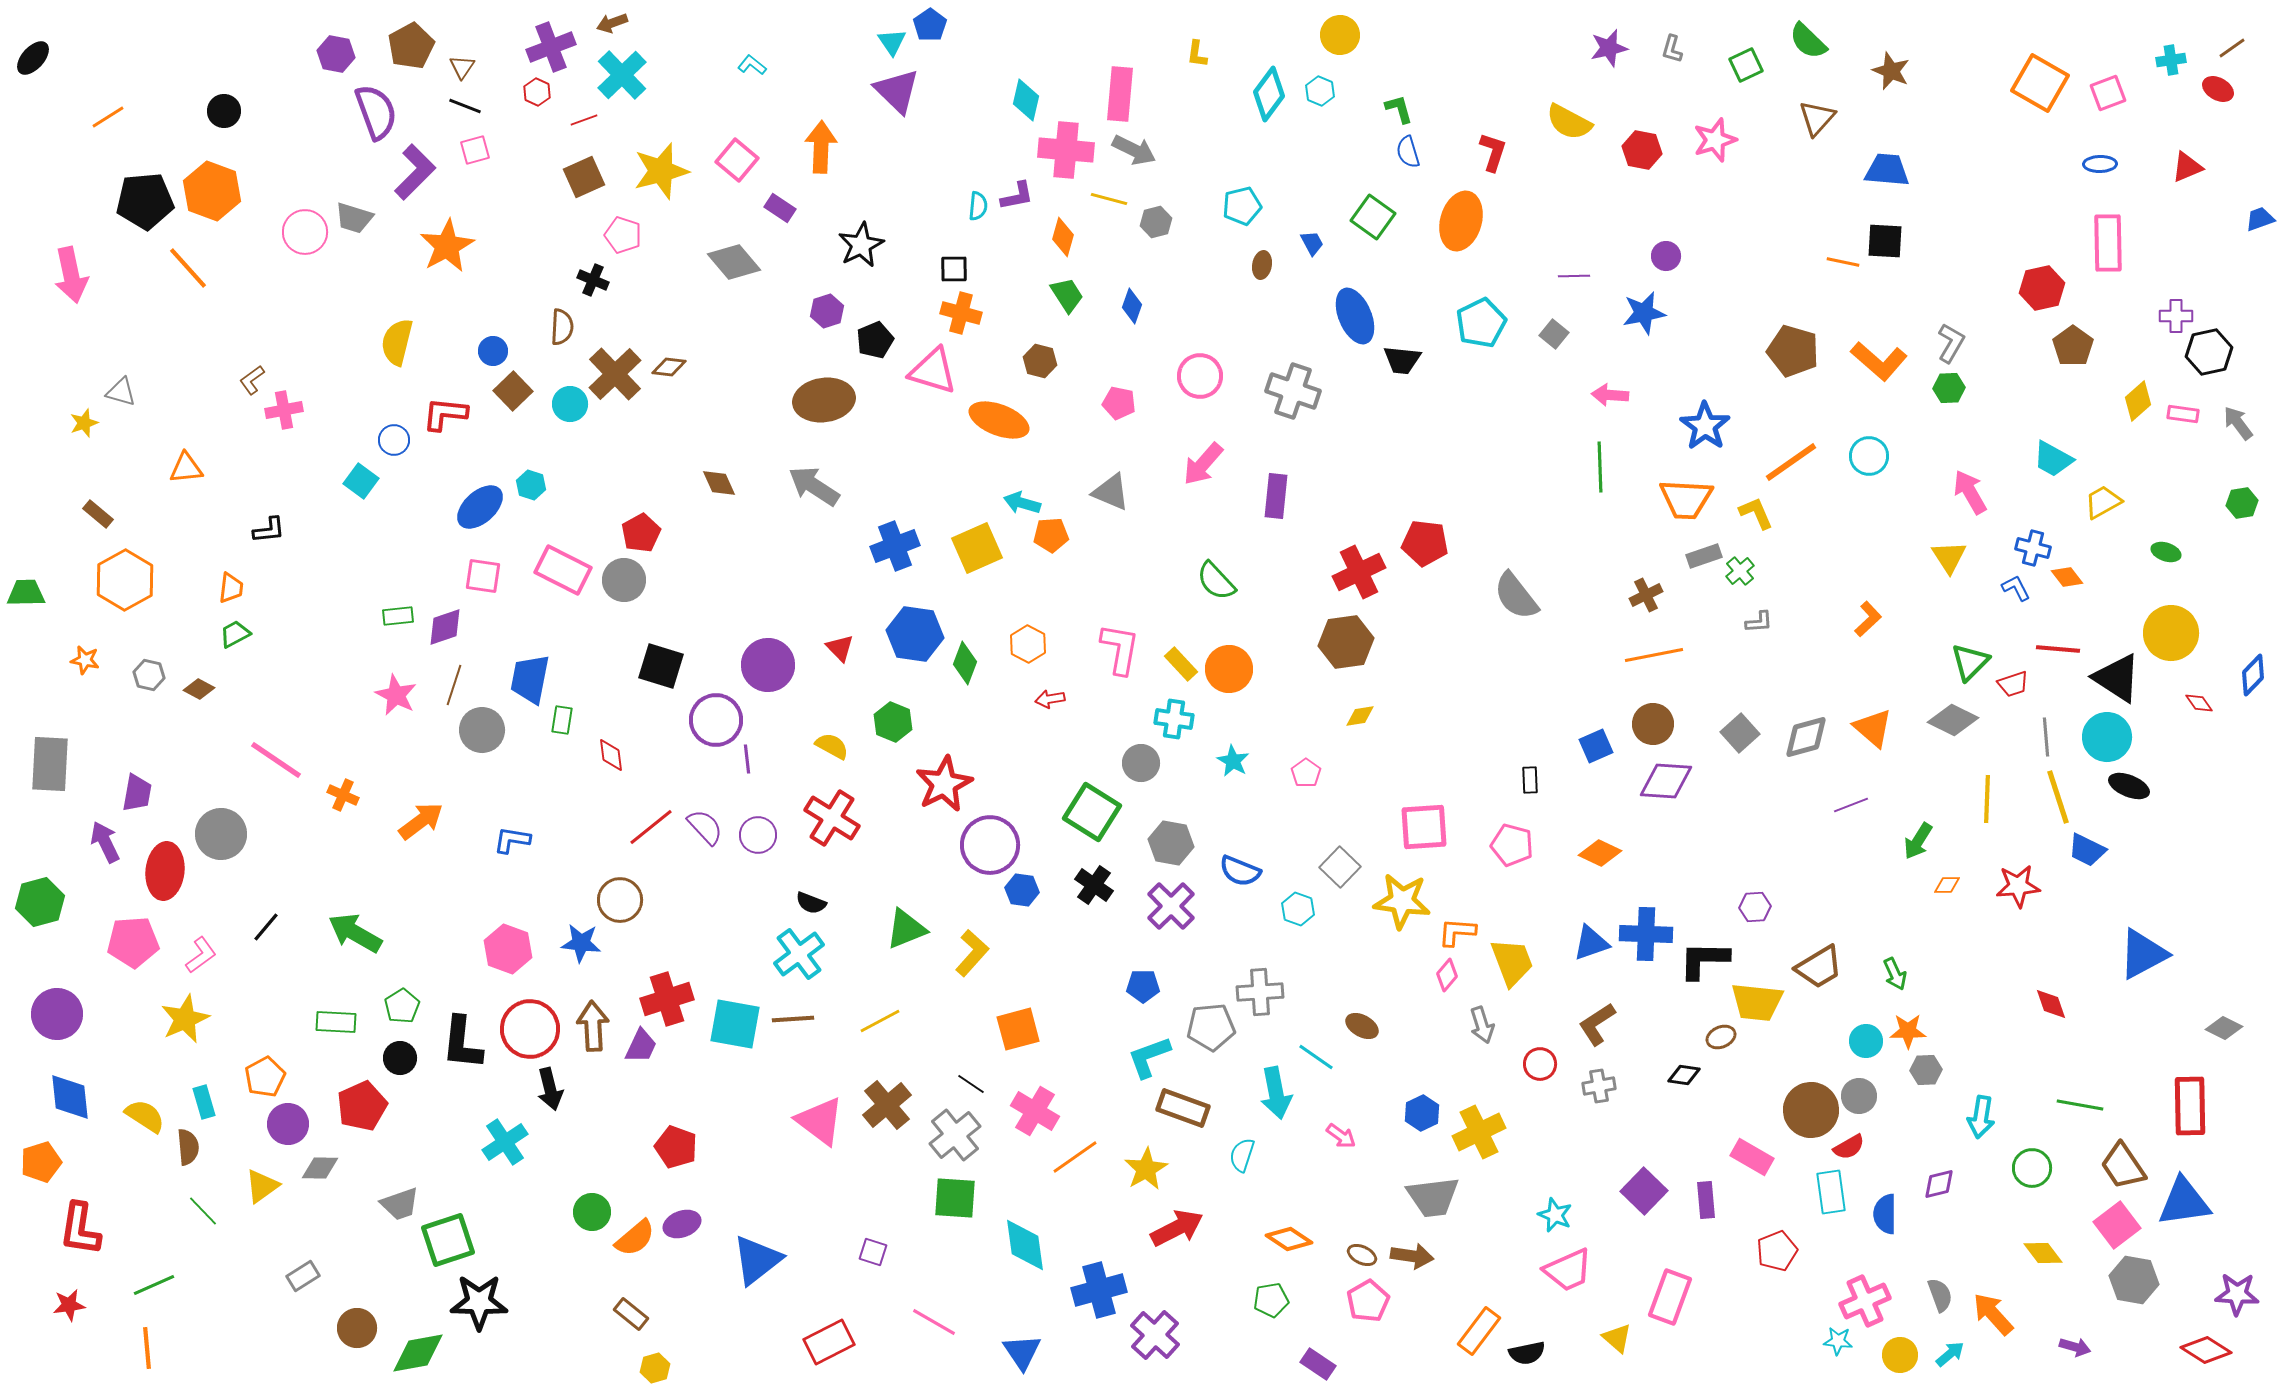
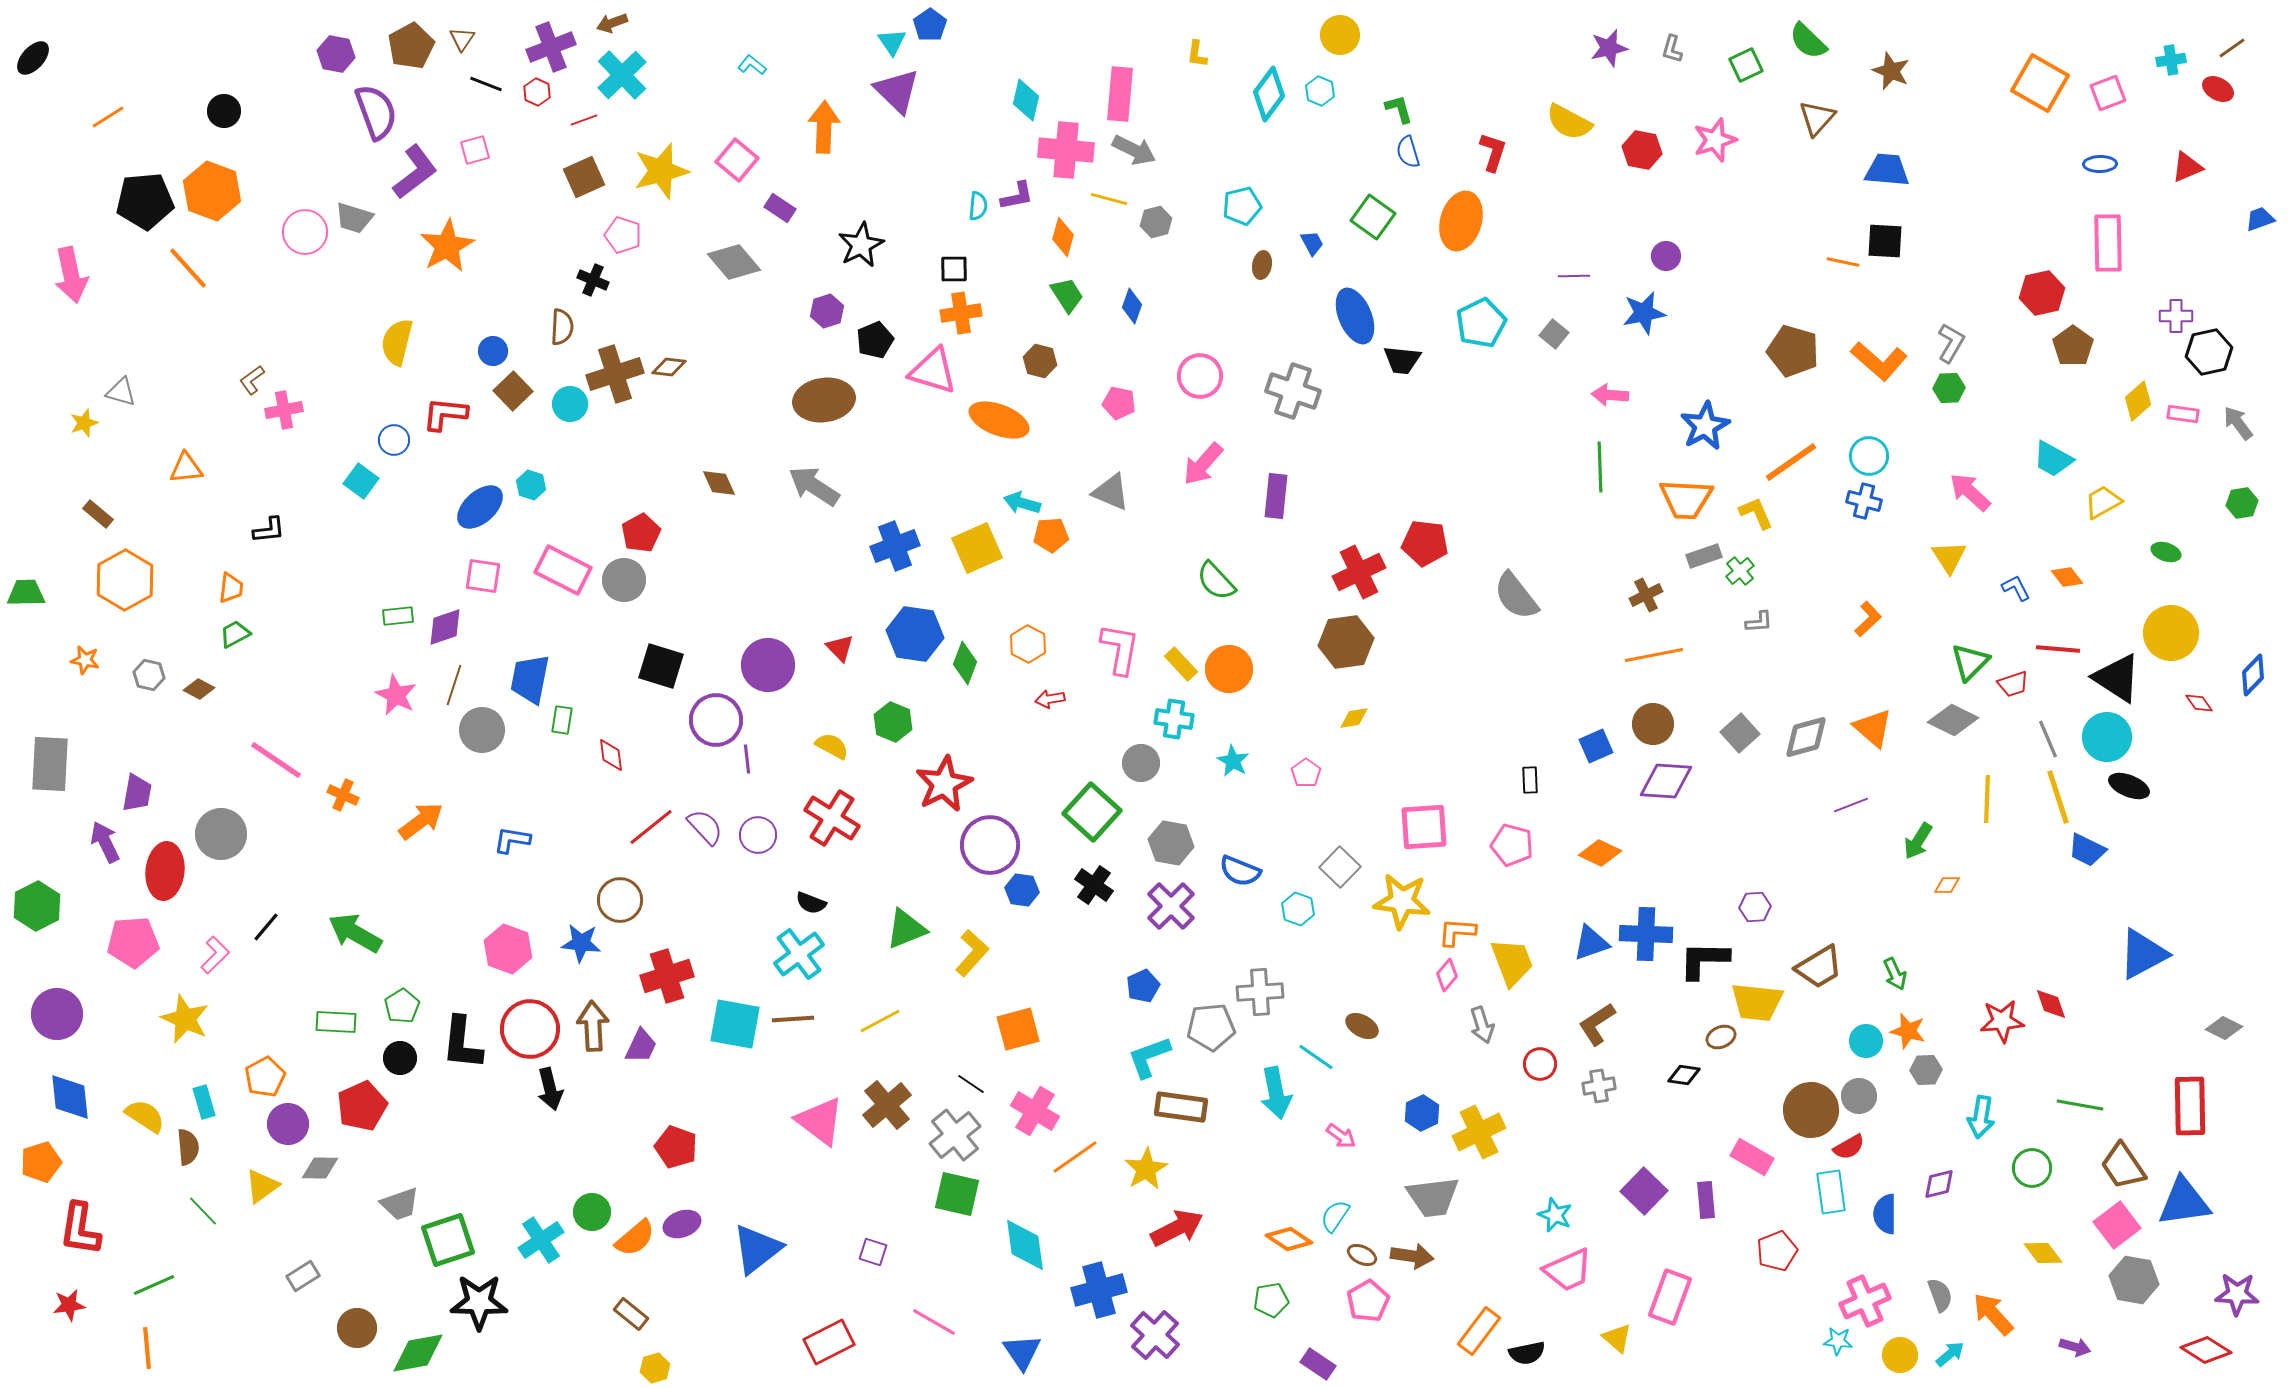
brown triangle at (462, 67): moved 28 px up
black line at (465, 106): moved 21 px right, 22 px up
orange arrow at (821, 147): moved 3 px right, 20 px up
purple L-shape at (415, 172): rotated 8 degrees clockwise
red hexagon at (2042, 288): moved 5 px down
orange cross at (961, 313): rotated 24 degrees counterclockwise
brown cross at (615, 374): rotated 26 degrees clockwise
blue star at (1705, 426): rotated 9 degrees clockwise
pink arrow at (1970, 492): rotated 18 degrees counterclockwise
blue cross at (2033, 548): moved 169 px left, 47 px up
yellow diamond at (1360, 716): moved 6 px left, 2 px down
gray line at (2046, 737): moved 2 px right, 2 px down; rotated 18 degrees counterclockwise
green square at (1092, 812): rotated 10 degrees clockwise
red star at (2018, 886): moved 16 px left, 135 px down
green hexagon at (40, 902): moved 3 px left, 4 px down; rotated 12 degrees counterclockwise
pink L-shape at (201, 955): moved 14 px right; rotated 9 degrees counterclockwise
blue pentagon at (1143, 986): rotated 24 degrees counterclockwise
red cross at (667, 999): moved 23 px up
yellow star at (185, 1019): rotated 24 degrees counterclockwise
orange star at (1908, 1031): rotated 15 degrees clockwise
brown rectangle at (1183, 1108): moved 2 px left, 1 px up; rotated 12 degrees counterclockwise
cyan cross at (505, 1142): moved 36 px right, 98 px down
cyan semicircle at (1242, 1155): moved 93 px right, 61 px down; rotated 16 degrees clockwise
green square at (955, 1198): moved 2 px right, 4 px up; rotated 9 degrees clockwise
blue triangle at (757, 1260): moved 11 px up
